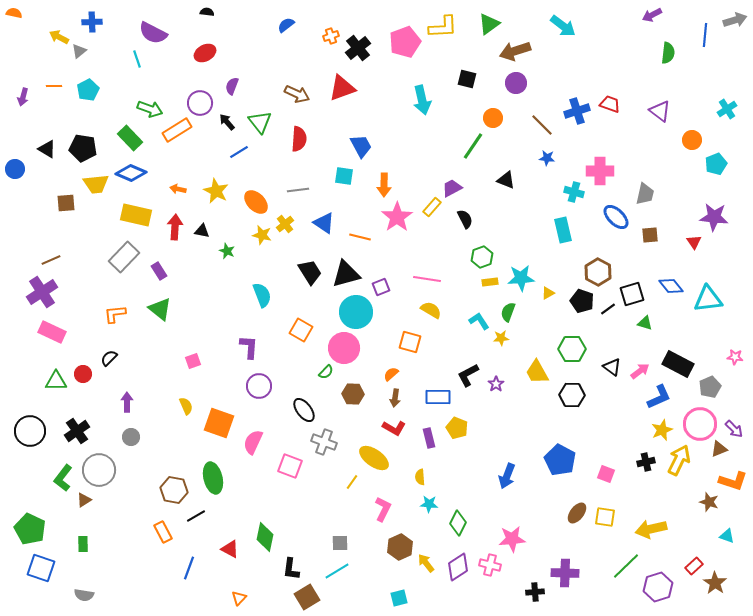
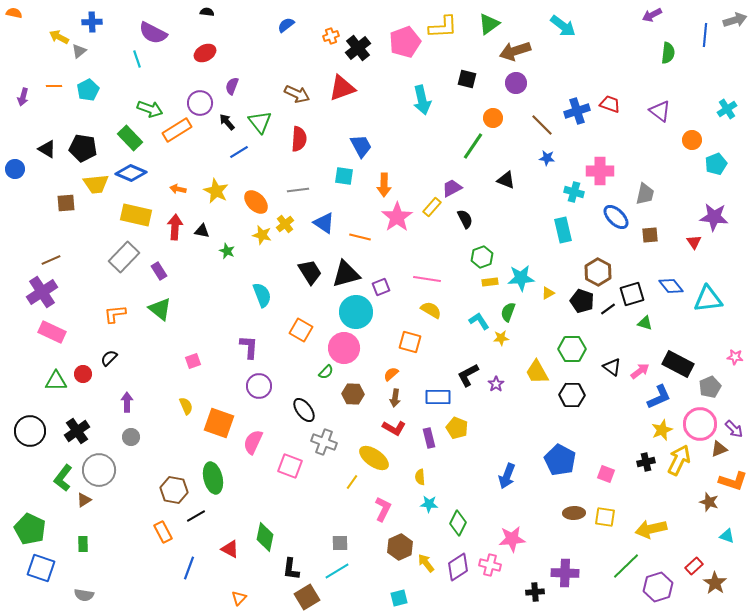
brown ellipse at (577, 513): moved 3 px left; rotated 50 degrees clockwise
